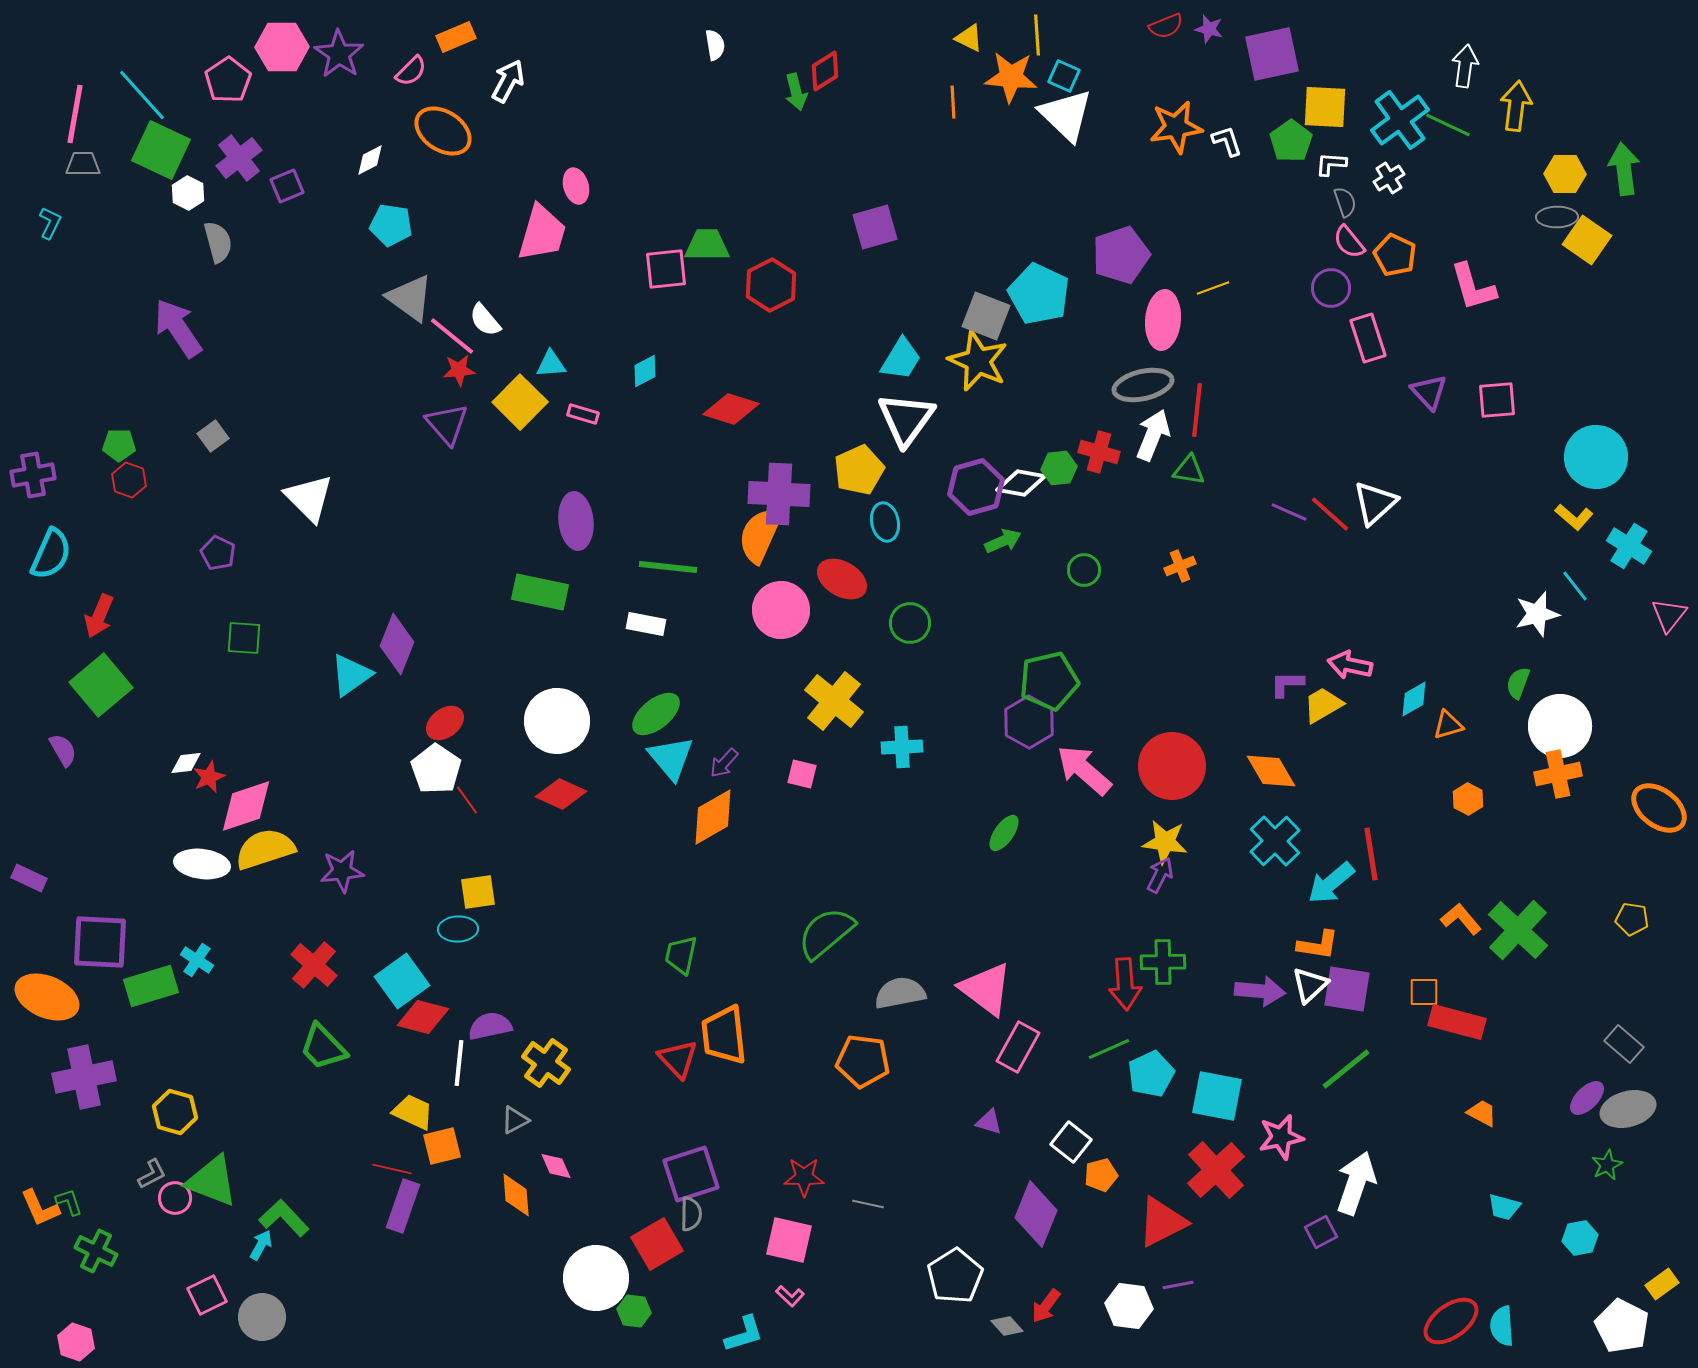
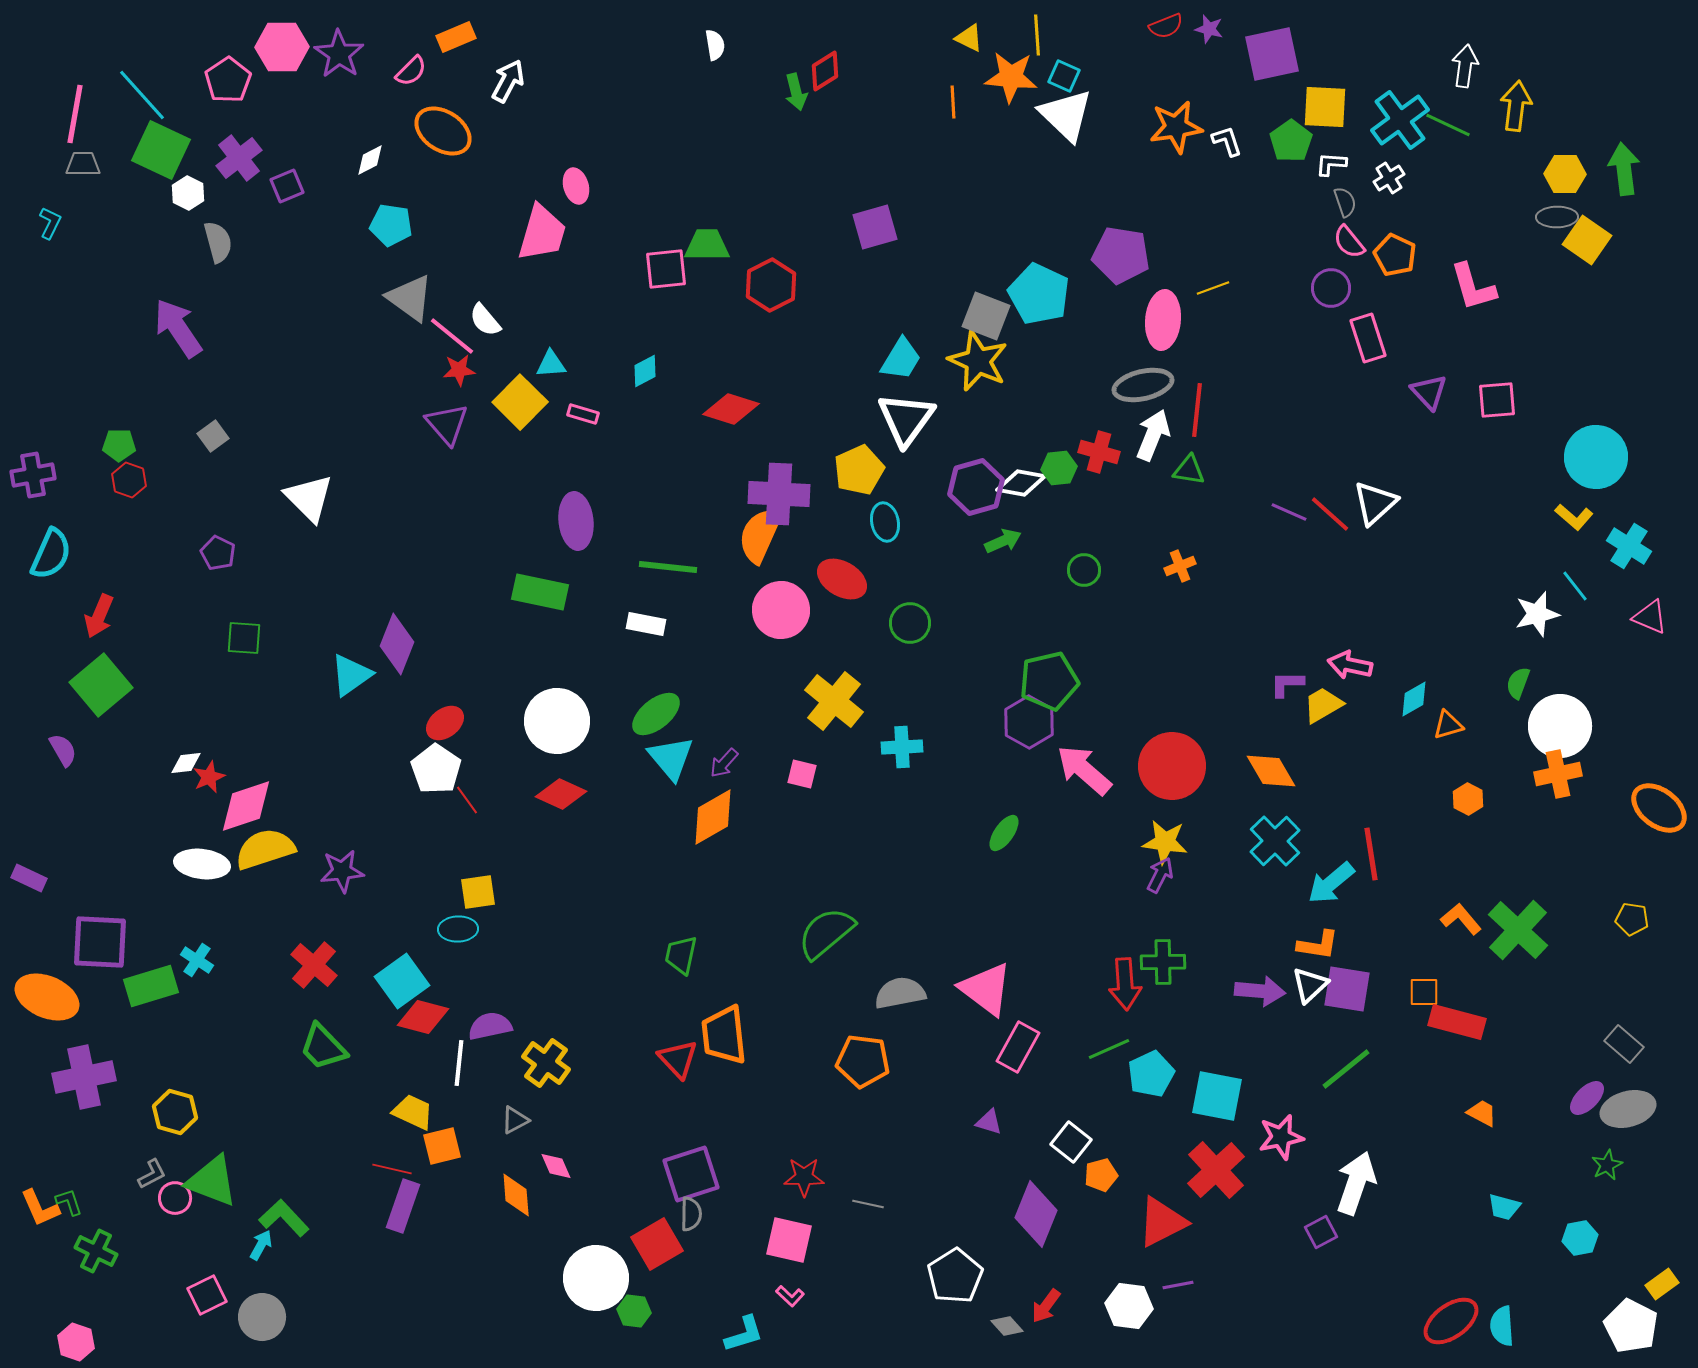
purple pentagon at (1121, 255): rotated 28 degrees clockwise
pink triangle at (1669, 615): moved 19 px left, 2 px down; rotated 45 degrees counterclockwise
white pentagon at (1622, 1326): moved 9 px right
